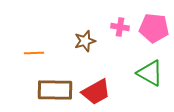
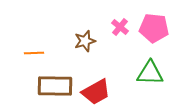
pink cross: rotated 30 degrees clockwise
green triangle: rotated 28 degrees counterclockwise
brown rectangle: moved 4 px up
